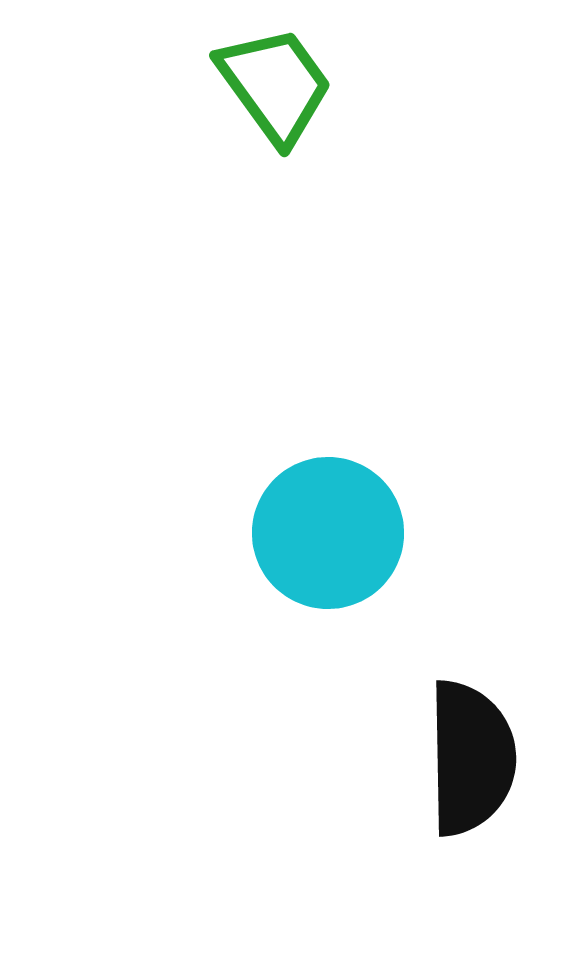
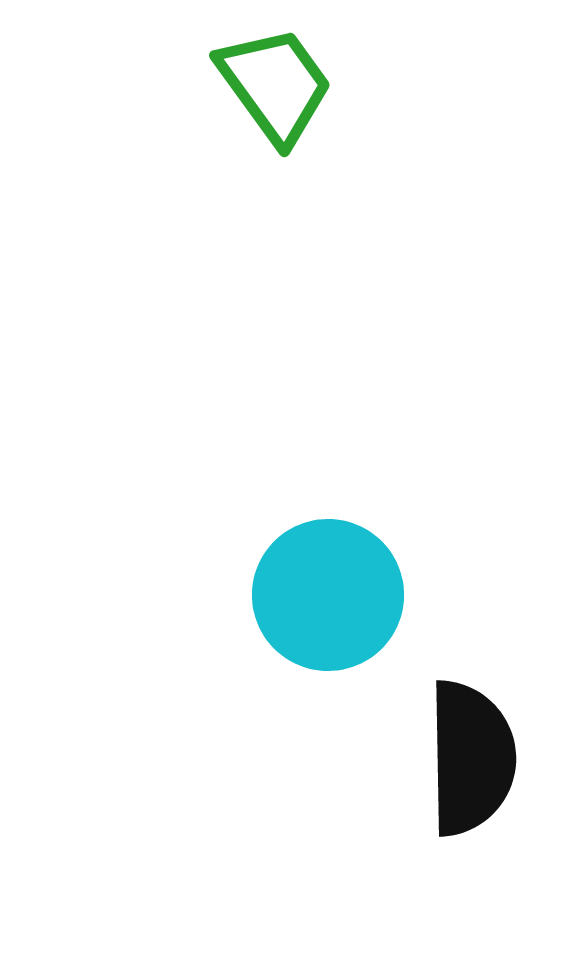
cyan circle: moved 62 px down
